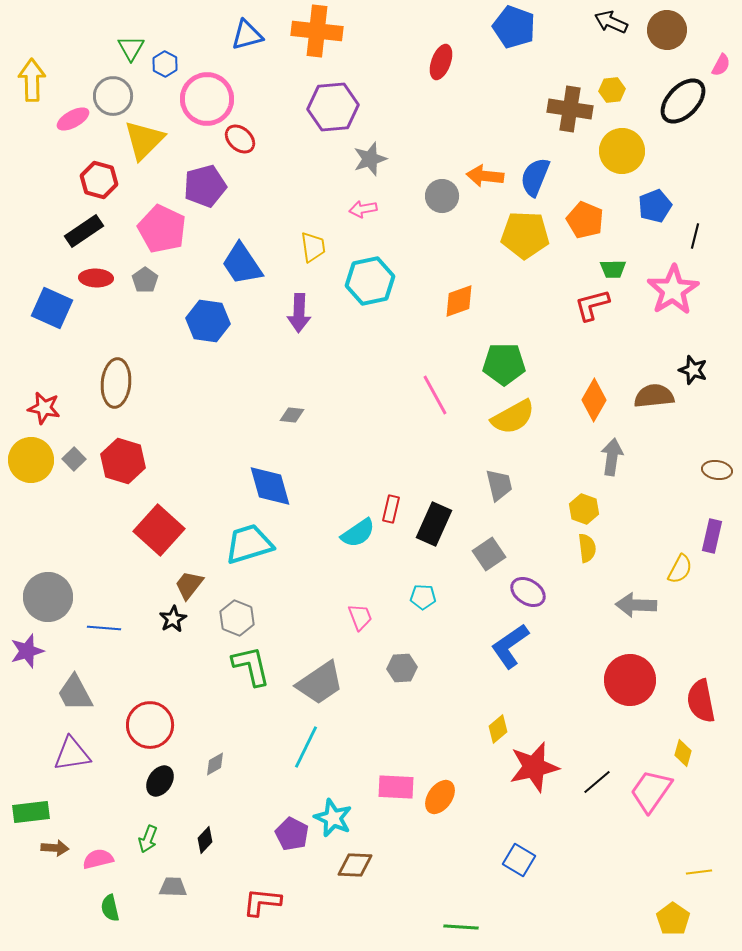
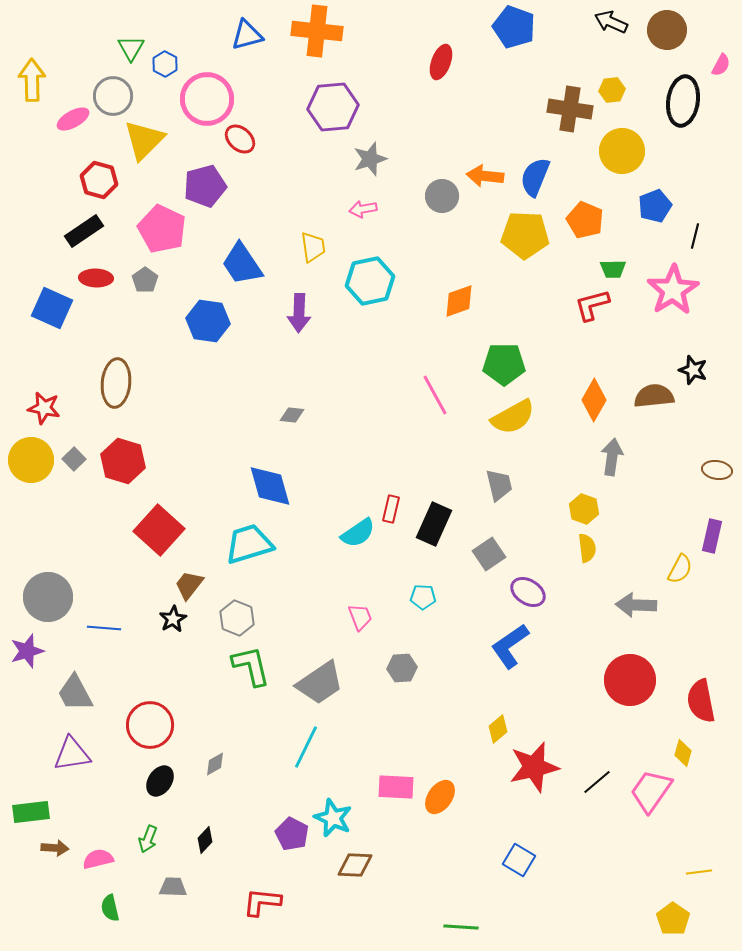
black ellipse at (683, 101): rotated 36 degrees counterclockwise
